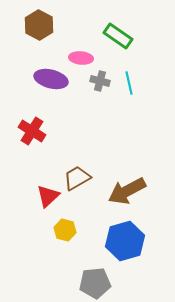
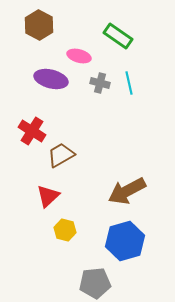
pink ellipse: moved 2 px left, 2 px up; rotated 10 degrees clockwise
gray cross: moved 2 px down
brown trapezoid: moved 16 px left, 23 px up
